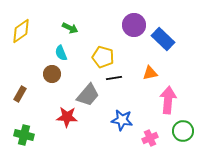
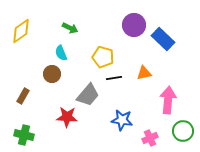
orange triangle: moved 6 px left
brown rectangle: moved 3 px right, 2 px down
